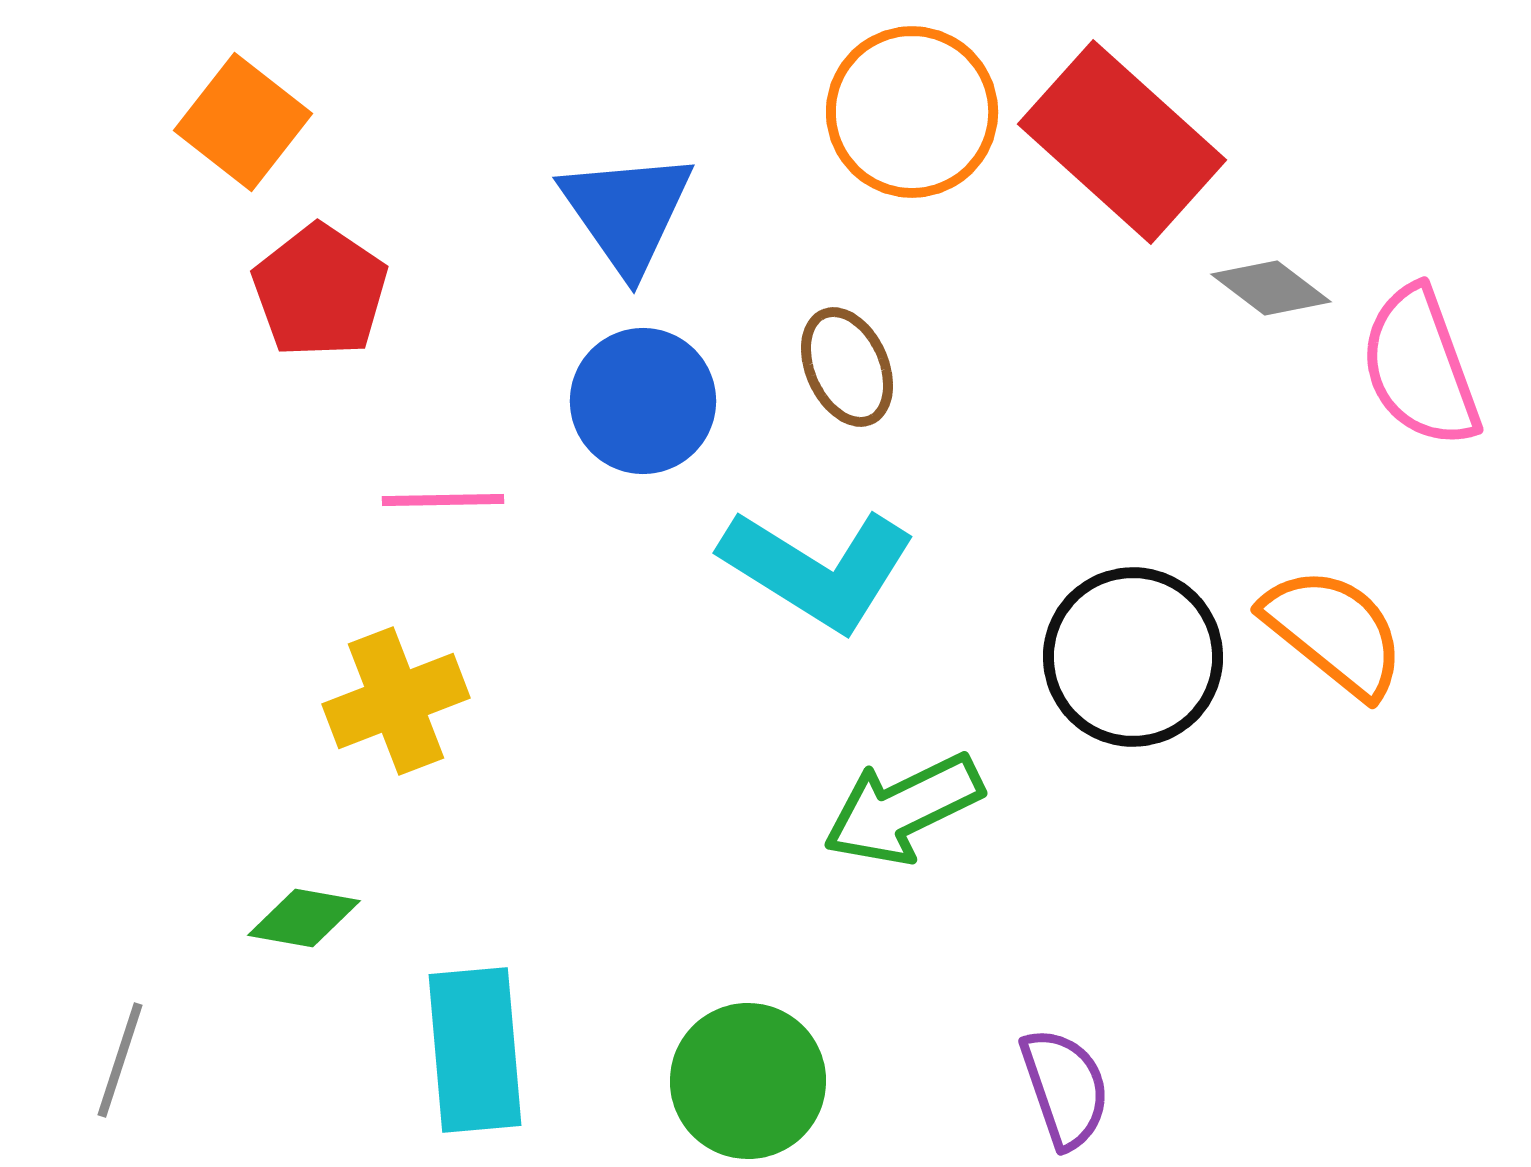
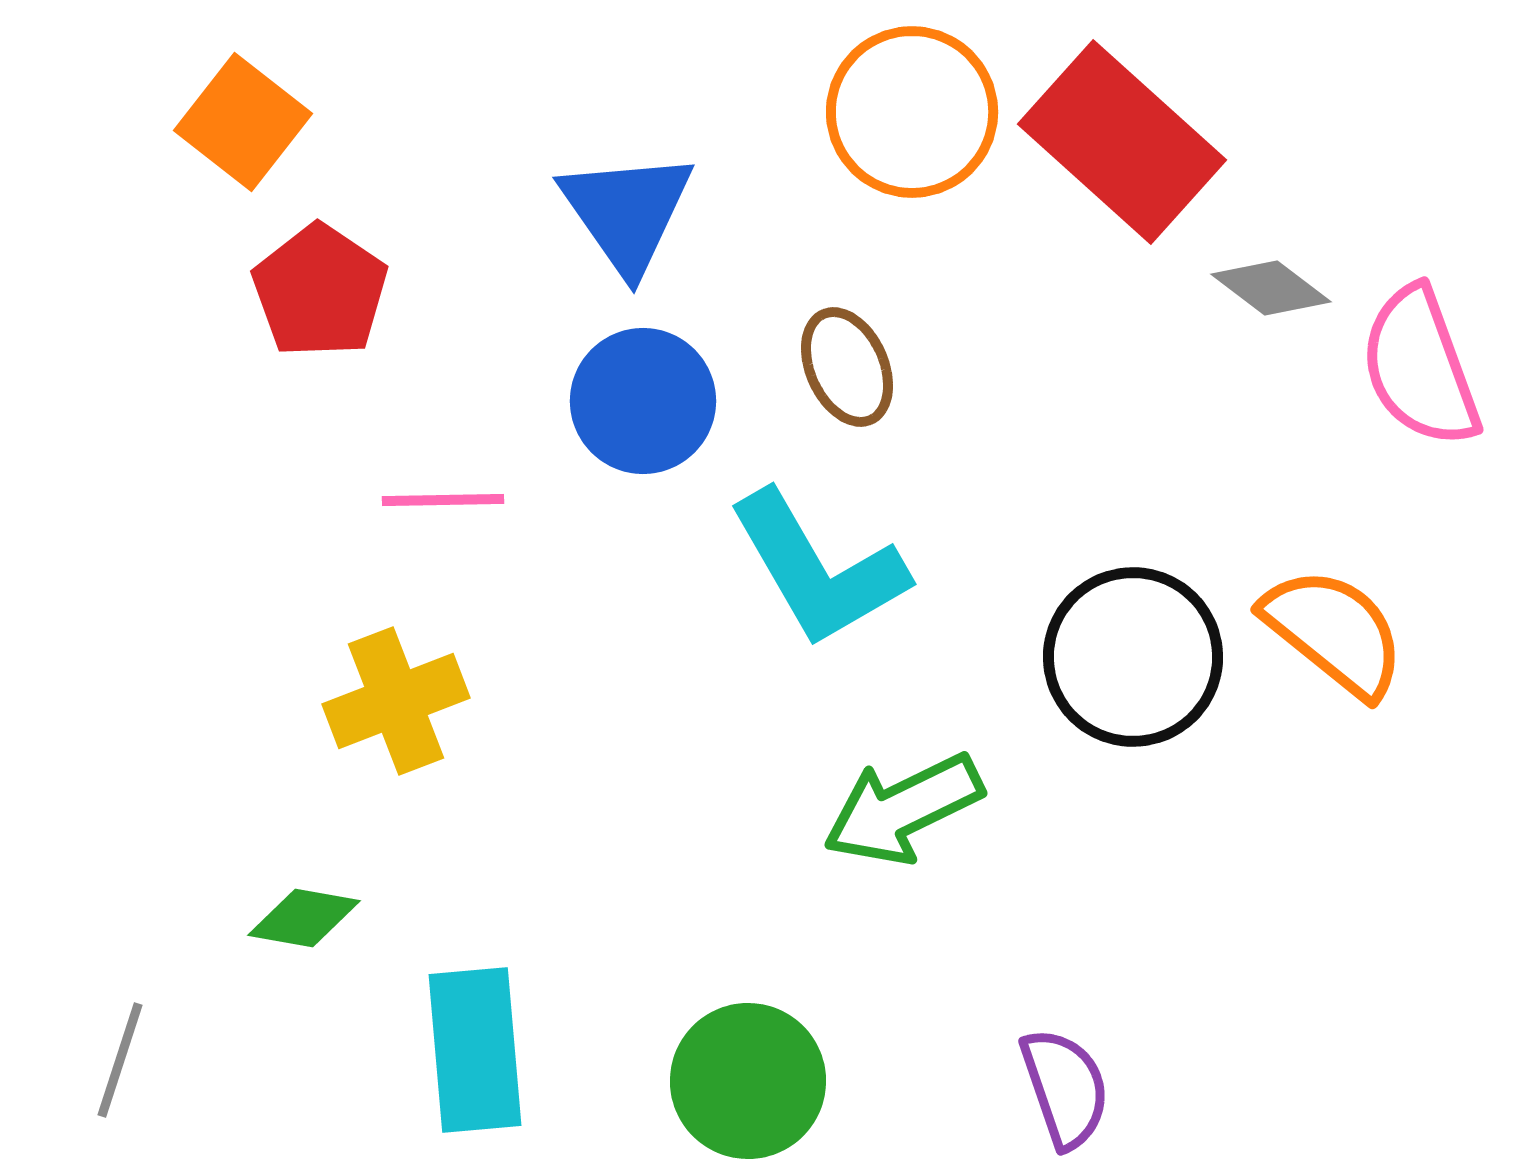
cyan L-shape: rotated 28 degrees clockwise
